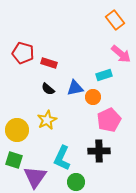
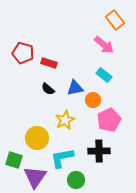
pink arrow: moved 17 px left, 9 px up
cyan rectangle: rotated 56 degrees clockwise
orange circle: moved 3 px down
yellow star: moved 18 px right
yellow circle: moved 20 px right, 8 px down
cyan L-shape: rotated 55 degrees clockwise
green circle: moved 2 px up
